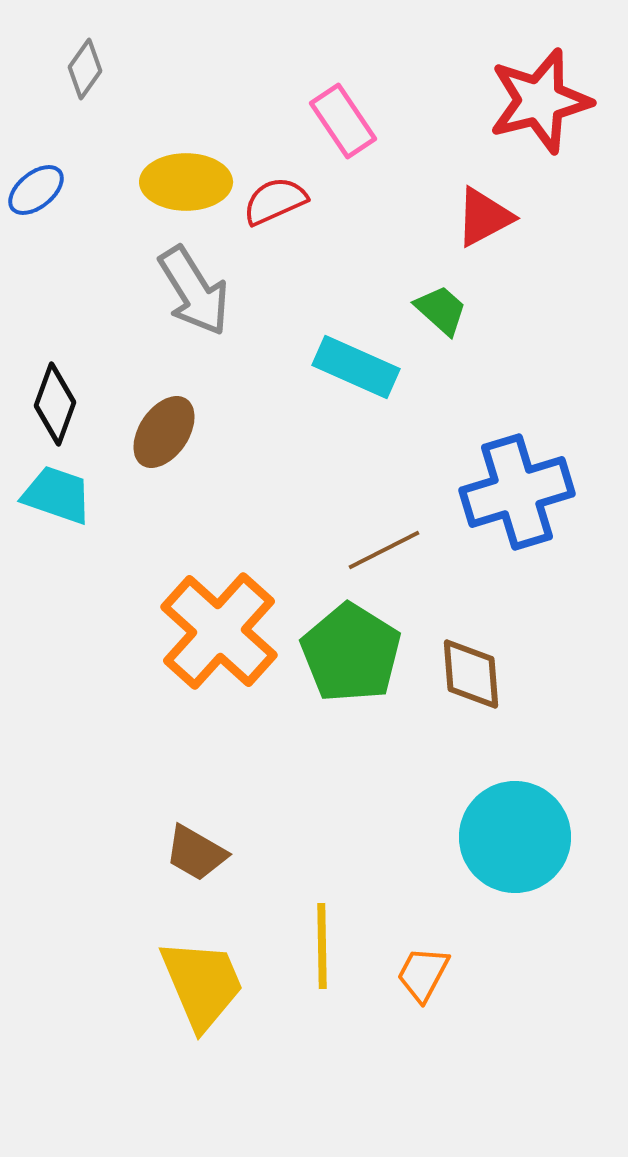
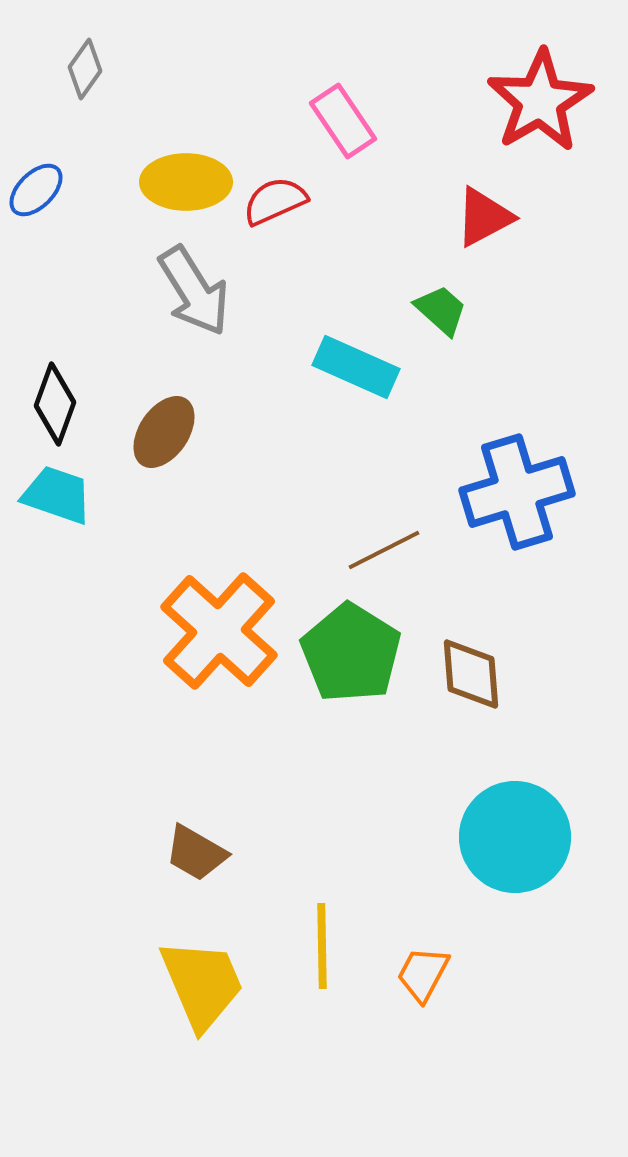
red star: rotated 16 degrees counterclockwise
blue ellipse: rotated 6 degrees counterclockwise
